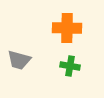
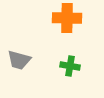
orange cross: moved 10 px up
